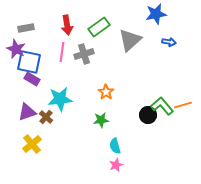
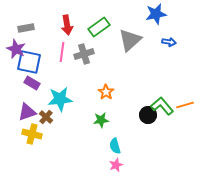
purple rectangle: moved 4 px down
orange line: moved 2 px right
yellow cross: moved 10 px up; rotated 36 degrees counterclockwise
